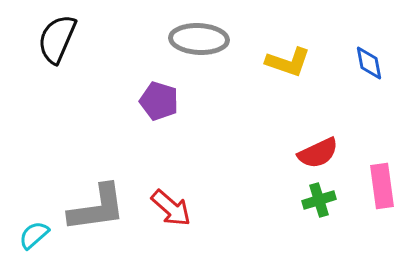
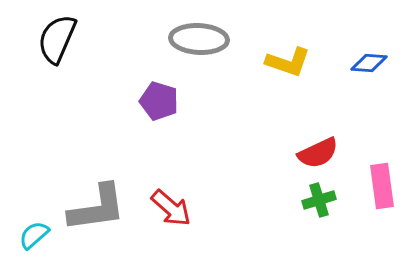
blue diamond: rotated 75 degrees counterclockwise
